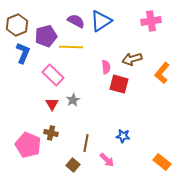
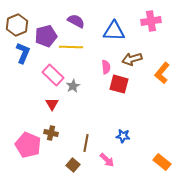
blue triangle: moved 13 px right, 10 px down; rotated 35 degrees clockwise
gray star: moved 14 px up
